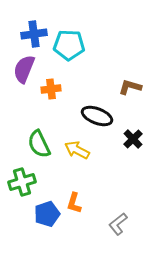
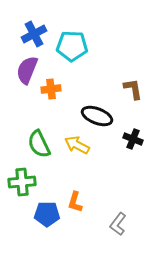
blue cross: rotated 20 degrees counterclockwise
cyan pentagon: moved 3 px right, 1 px down
purple semicircle: moved 3 px right, 1 px down
brown L-shape: moved 3 px right, 2 px down; rotated 65 degrees clockwise
black cross: rotated 24 degrees counterclockwise
yellow arrow: moved 5 px up
green cross: rotated 12 degrees clockwise
orange L-shape: moved 1 px right, 1 px up
blue pentagon: rotated 20 degrees clockwise
gray L-shape: rotated 15 degrees counterclockwise
